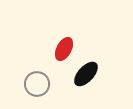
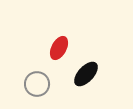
red ellipse: moved 5 px left, 1 px up
